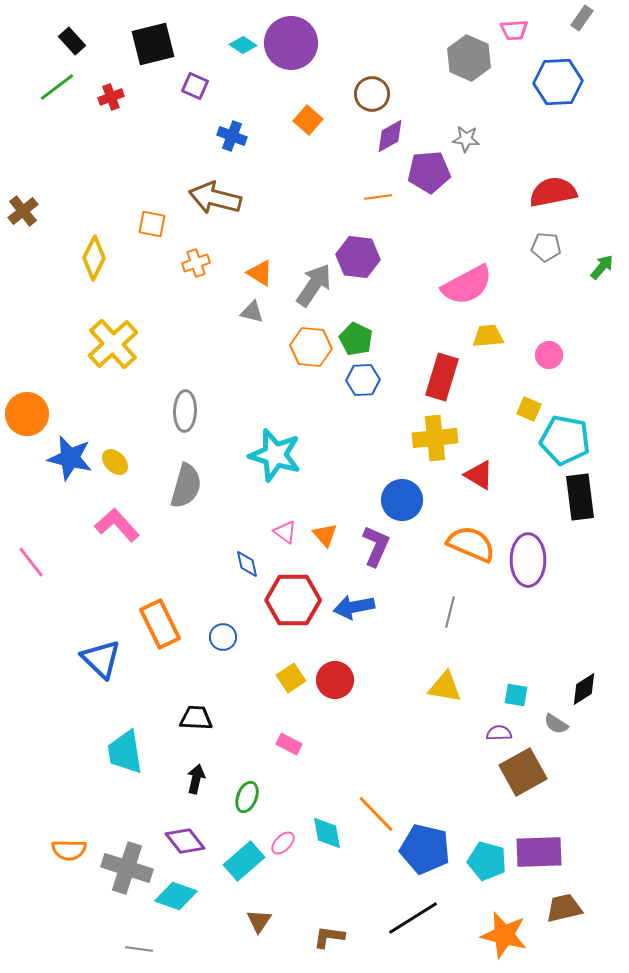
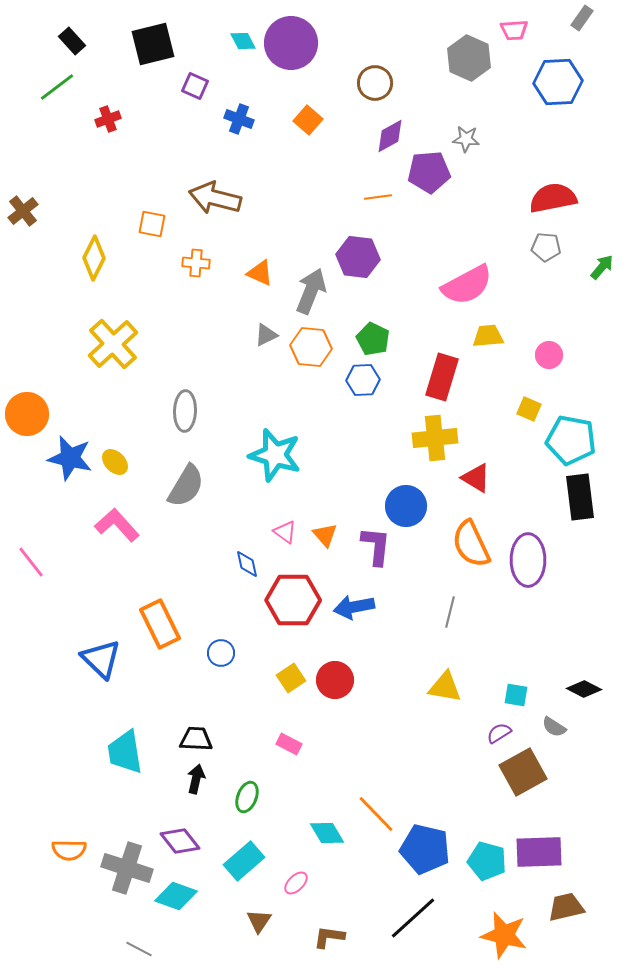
cyan diamond at (243, 45): moved 4 px up; rotated 28 degrees clockwise
brown circle at (372, 94): moved 3 px right, 11 px up
red cross at (111, 97): moved 3 px left, 22 px down
blue cross at (232, 136): moved 7 px right, 17 px up
red semicircle at (553, 192): moved 6 px down
orange cross at (196, 263): rotated 24 degrees clockwise
orange triangle at (260, 273): rotated 8 degrees counterclockwise
gray arrow at (314, 285): moved 3 px left, 6 px down; rotated 12 degrees counterclockwise
gray triangle at (252, 312): moved 14 px right, 23 px down; rotated 40 degrees counterclockwise
green pentagon at (356, 339): moved 17 px right
cyan pentagon at (565, 440): moved 6 px right
red triangle at (479, 475): moved 3 px left, 3 px down
gray semicircle at (186, 486): rotated 15 degrees clockwise
blue circle at (402, 500): moved 4 px right, 6 px down
orange semicircle at (471, 544): rotated 138 degrees counterclockwise
purple L-shape at (376, 546): rotated 18 degrees counterclockwise
blue circle at (223, 637): moved 2 px left, 16 px down
black diamond at (584, 689): rotated 60 degrees clockwise
black trapezoid at (196, 718): moved 21 px down
gray semicircle at (556, 724): moved 2 px left, 3 px down
purple semicircle at (499, 733): rotated 30 degrees counterclockwise
cyan diamond at (327, 833): rotated 21 degrees counterclockwise
purple diamond at (185, 841): moved 5 px left
pink ellipse at (283, 843): moved 13 px right, 40 px down
brown trapezoid at (564, 908): moved 2 px right, 1 px up
black line at (413, 918): rotated 10 degrees counterclockwise
gray line at (139, 949): rotated 20 degrees clockwise
